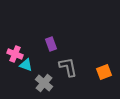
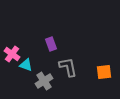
pink cross: moved 3 px left; rotated 14 degrees clockwise
orange square: rotated 14 degrees clockwise
gray cross: moved 2 px up; rotated 18 degrees clockwise
